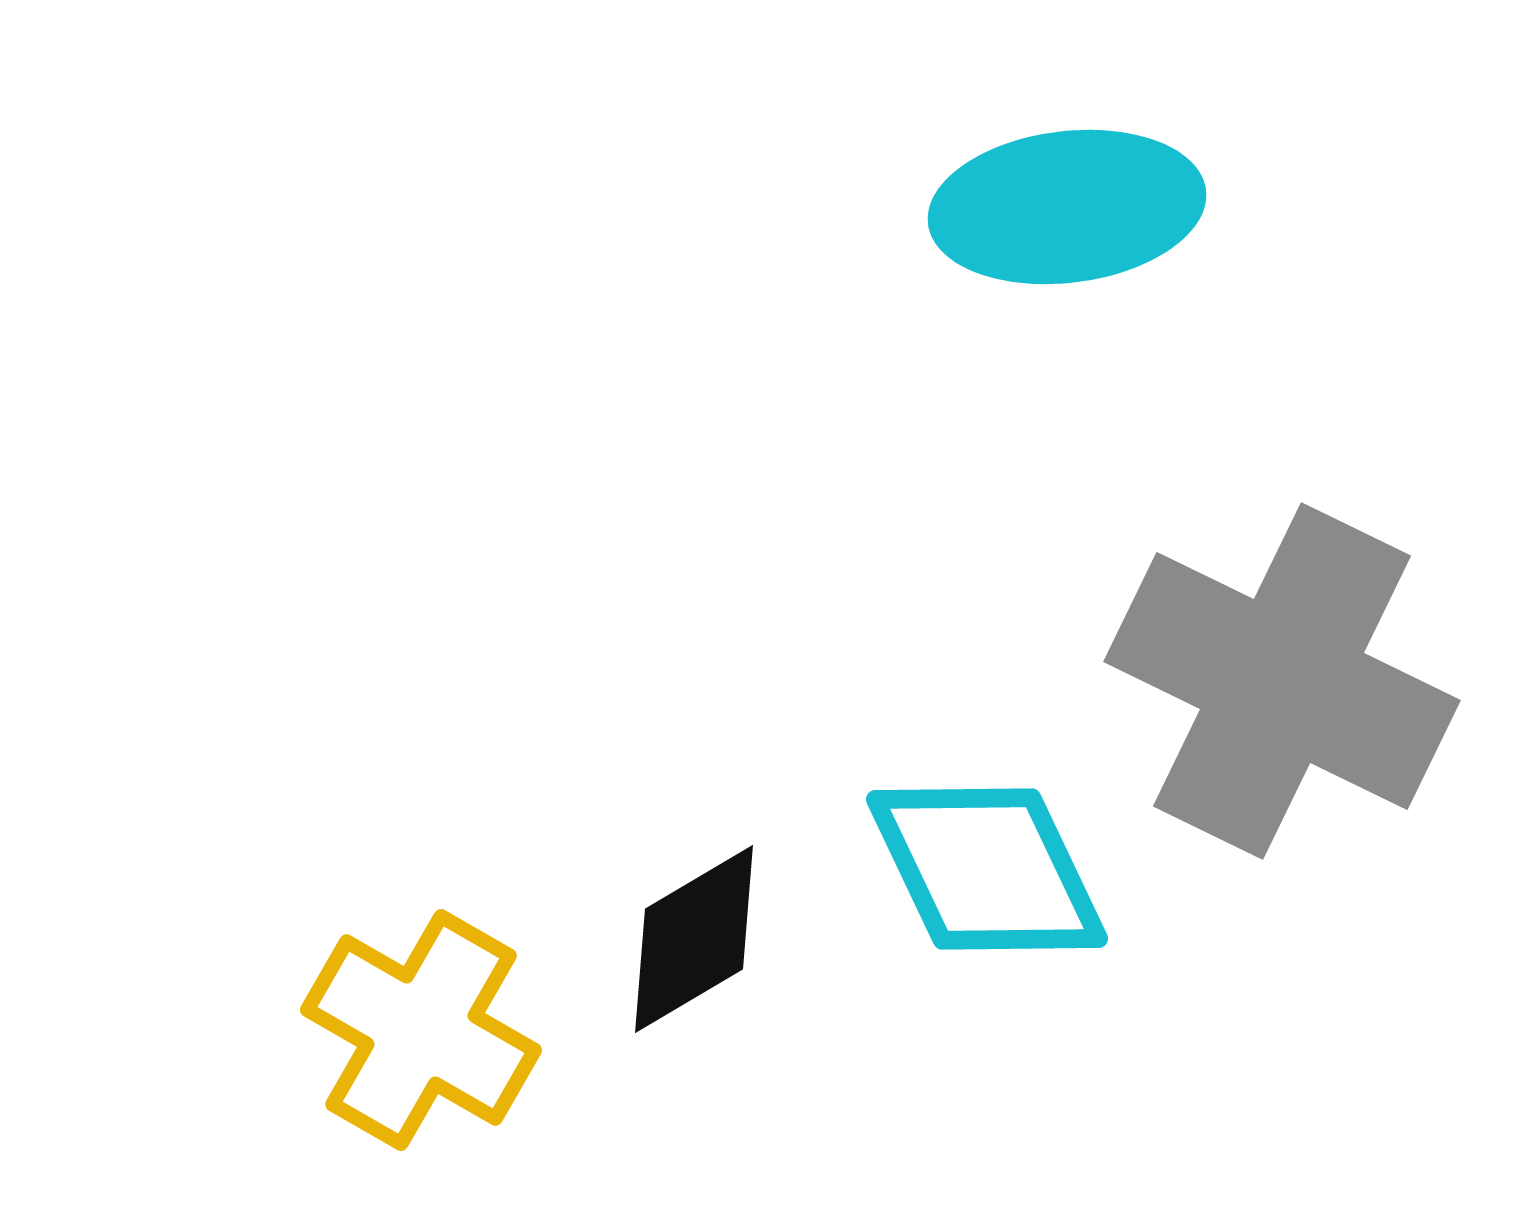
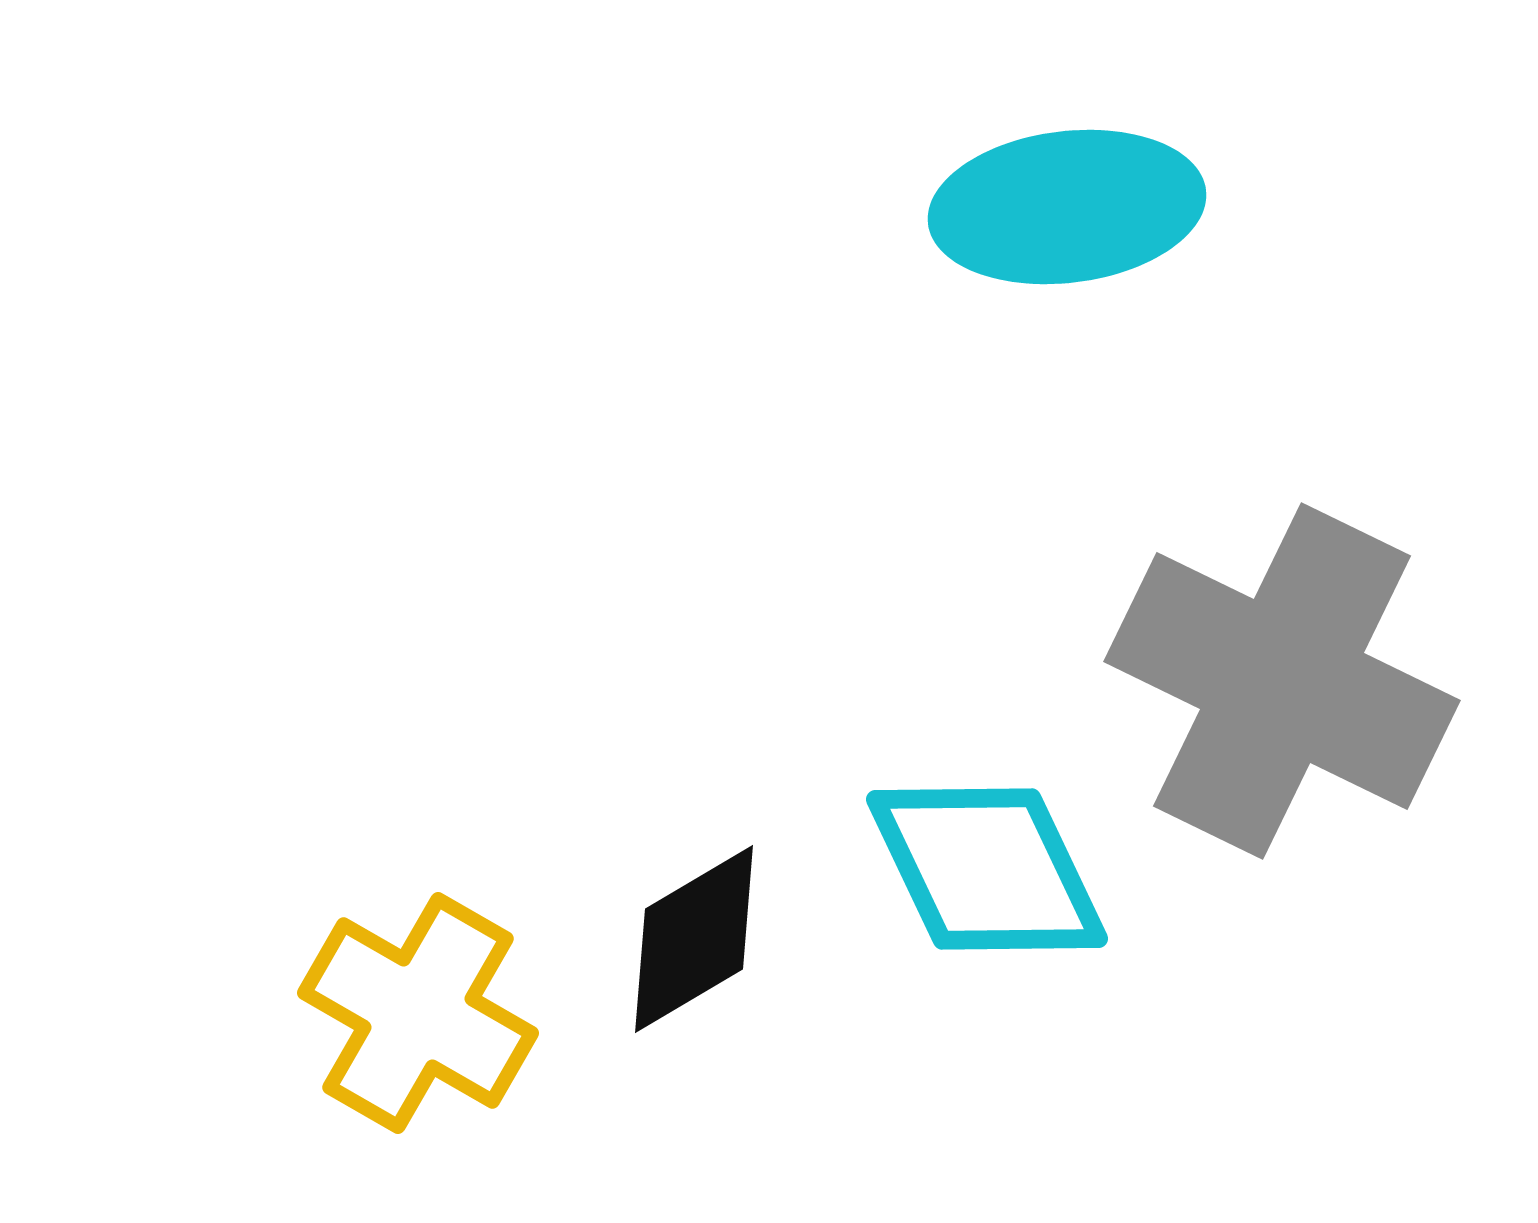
yellow cross: moved 3 px left, 17 px up
